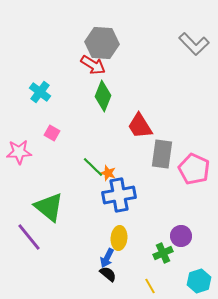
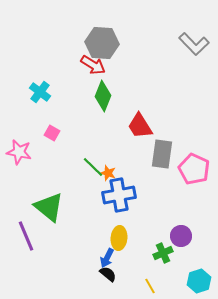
pink star: rotated 15 degrees clockwise
purple line: moved 3 px left, 1 px up; rotated 16 degrees clockwise
